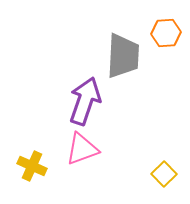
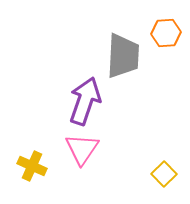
pink triangle: rotated 36 degrees counterclockwise
